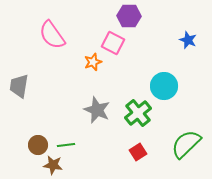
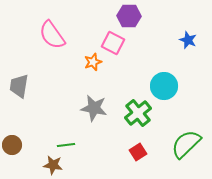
gray star: moved 3 px left, 2 px up; rotated 12 degrees counterclockwise
brown circle: moved 26 px left
